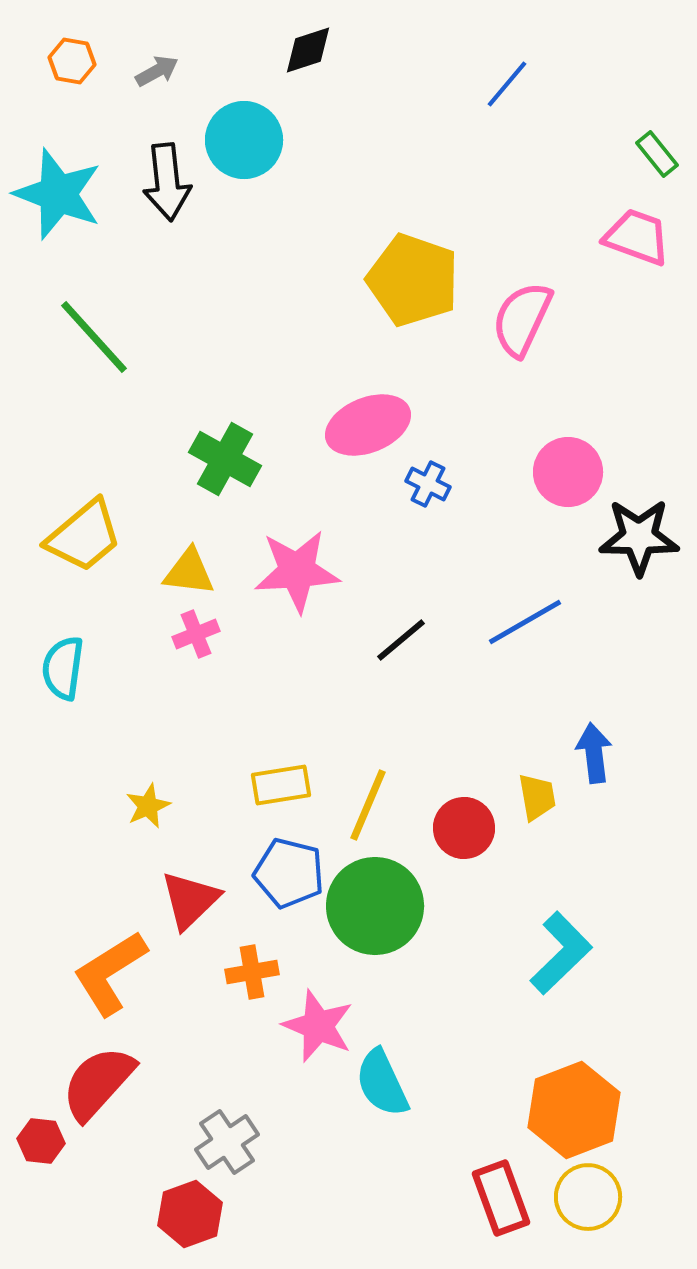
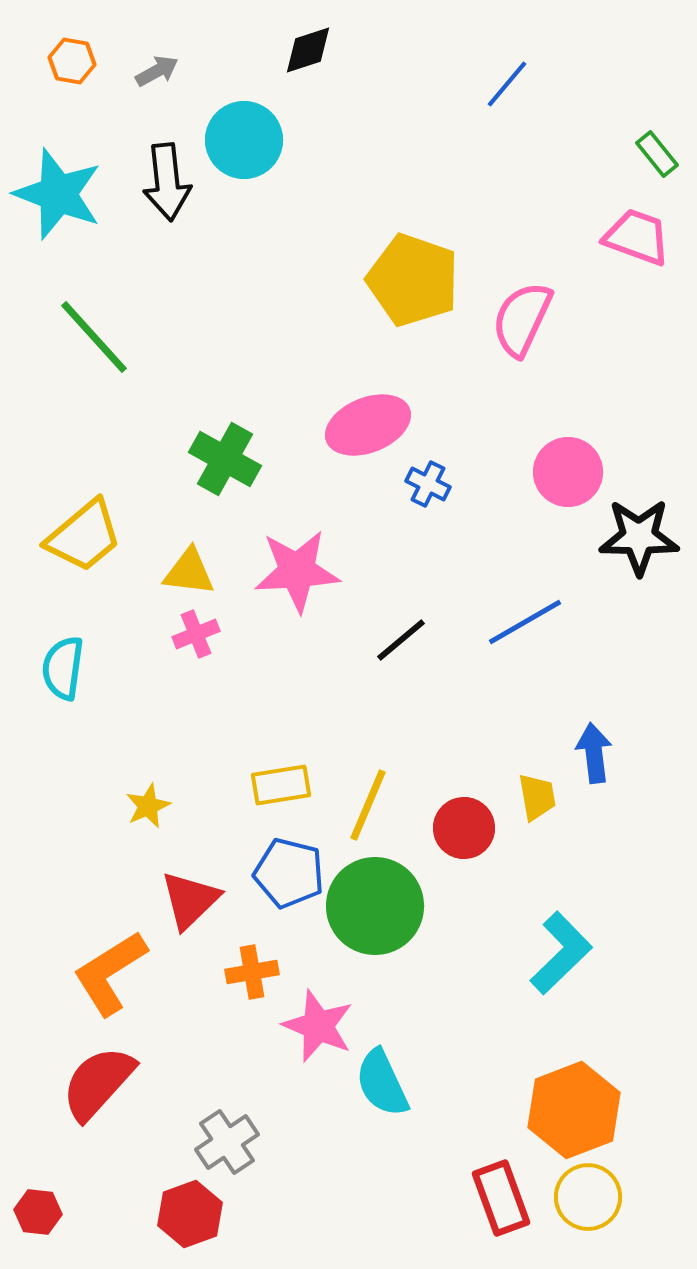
red hexagon at (41, 1141): moved 3 px left, 71 px down
